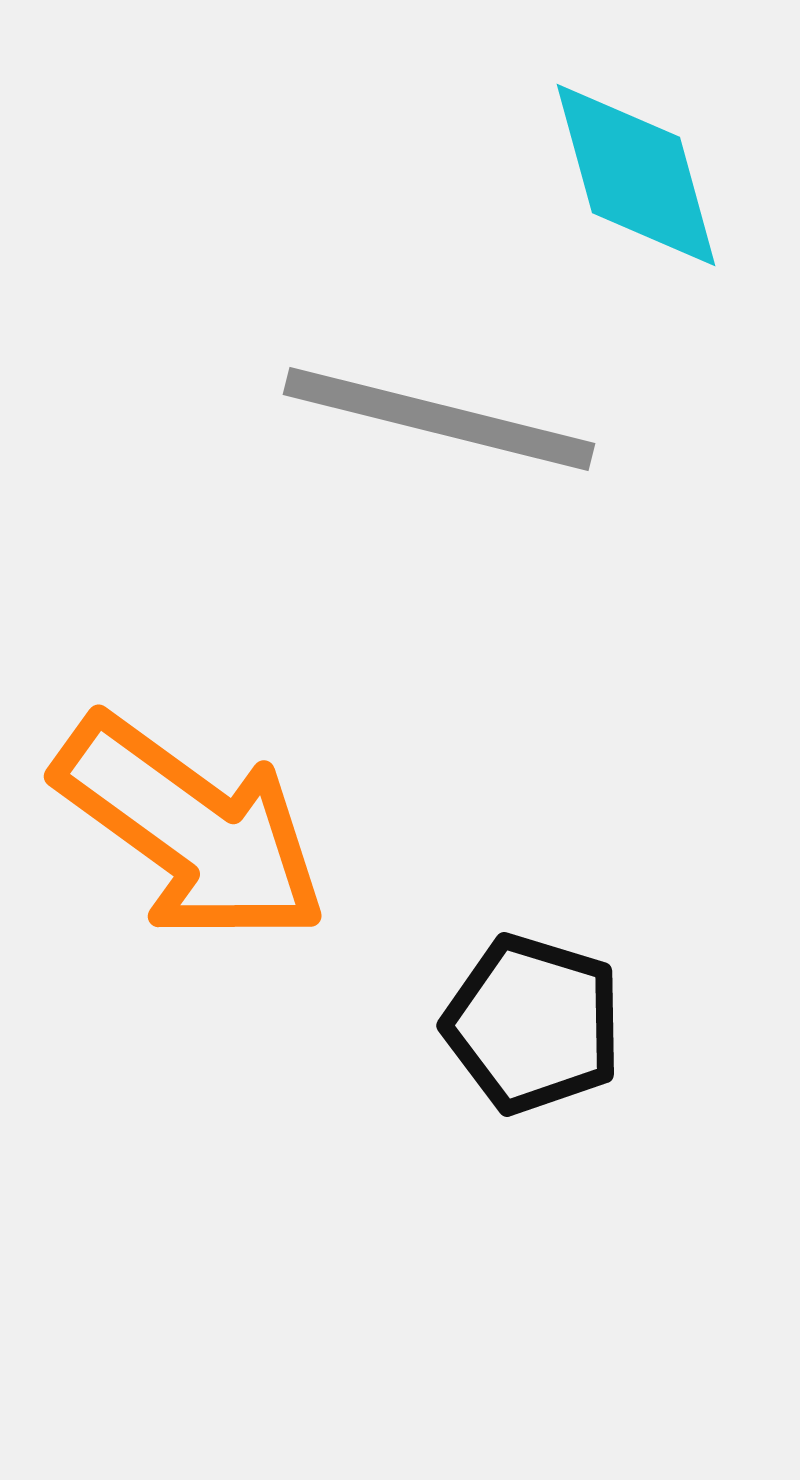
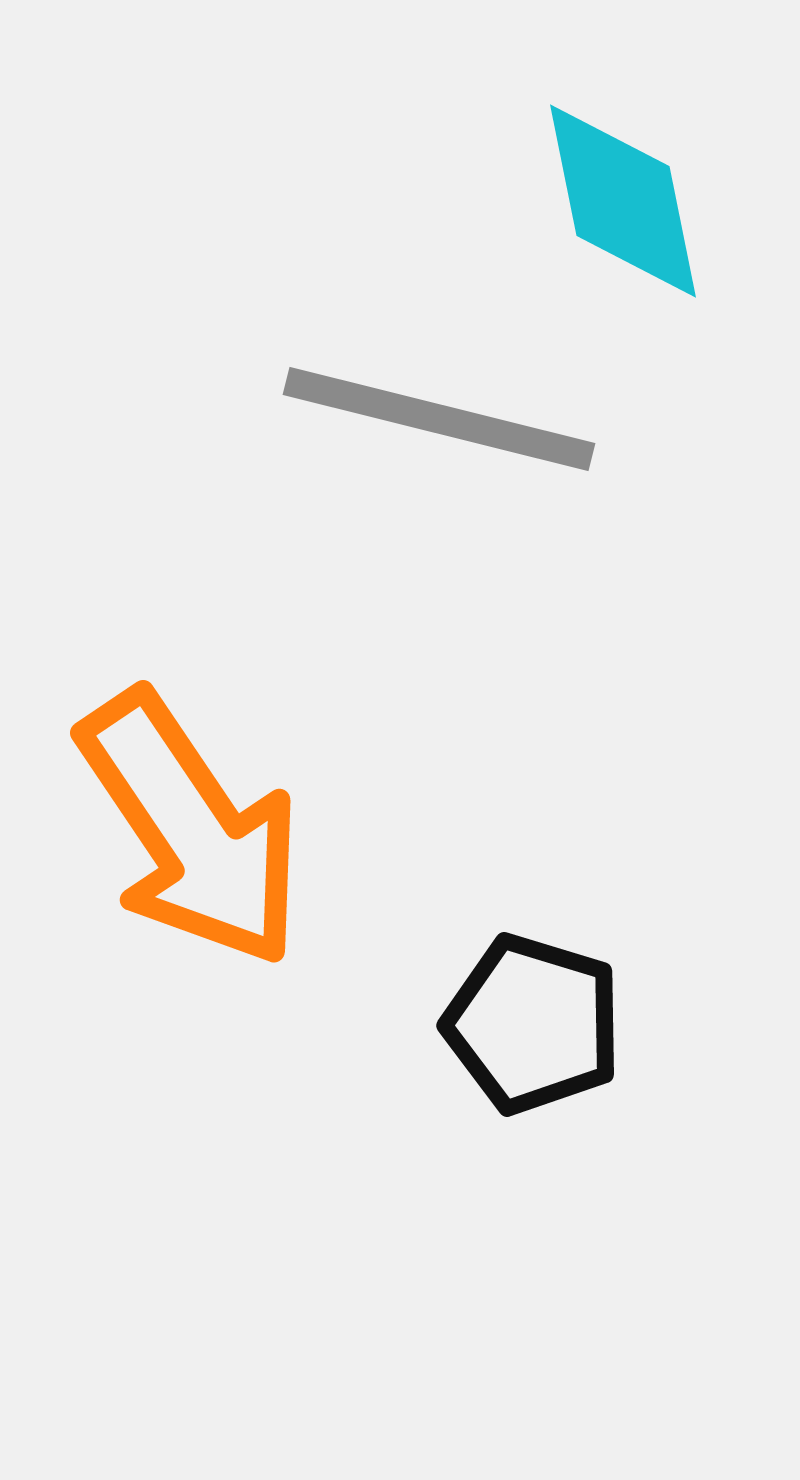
cyan diamond: moved 13 px left, 26 px down; rotated 4 degrees clockwise
orange arrow: rotated 20 degrees clockwise
